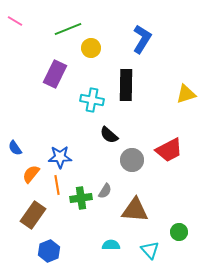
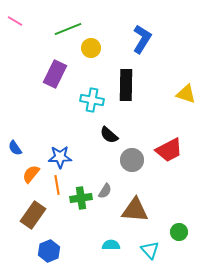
yellow triangle: rotated 35 degrees clockwise
